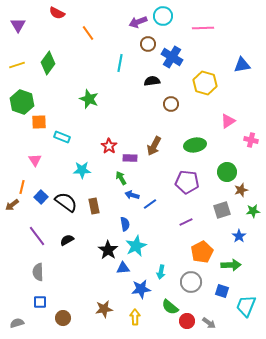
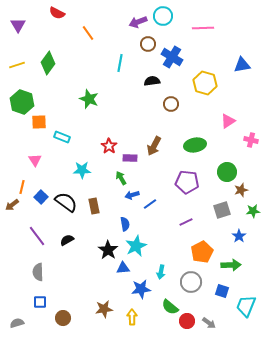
blue arrow at (132, 195): rotated 32 degrees counterclockwise
yellow arrow at (135, 317): moved 3 px left
